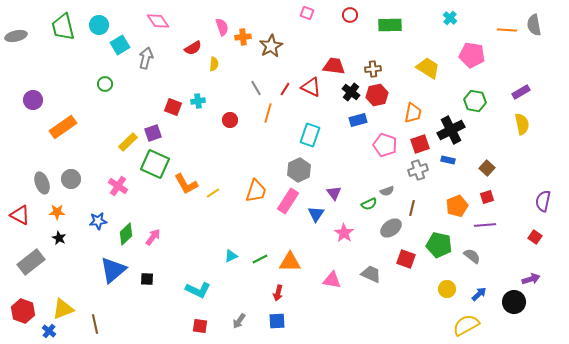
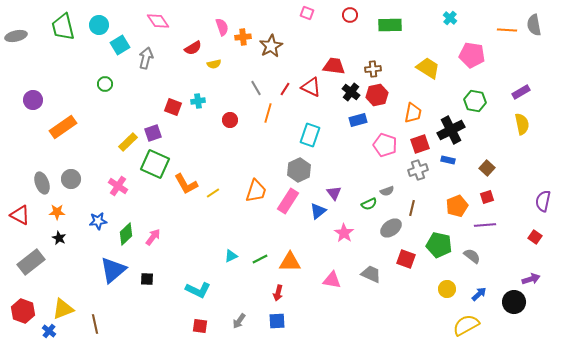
yellow semicircle at (214, 64): rotated 72 degrees clockwise
blue triangle at (316, 214): moved 2 px right, 3 px up; rotated 18 degrees clockwise
